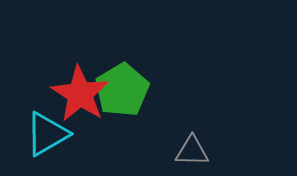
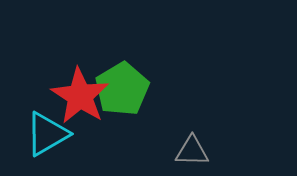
green pentagon: moved 1 px up
red star: moved 2 px down
